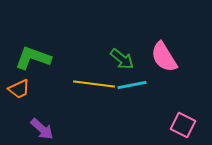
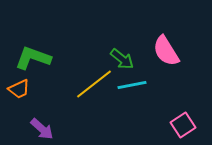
pink semicircle: moved 2 px right, 6 px up
yellow line: rotated 45 degrees counterclockwise
pink square: rotated 30 degrees clockwise
